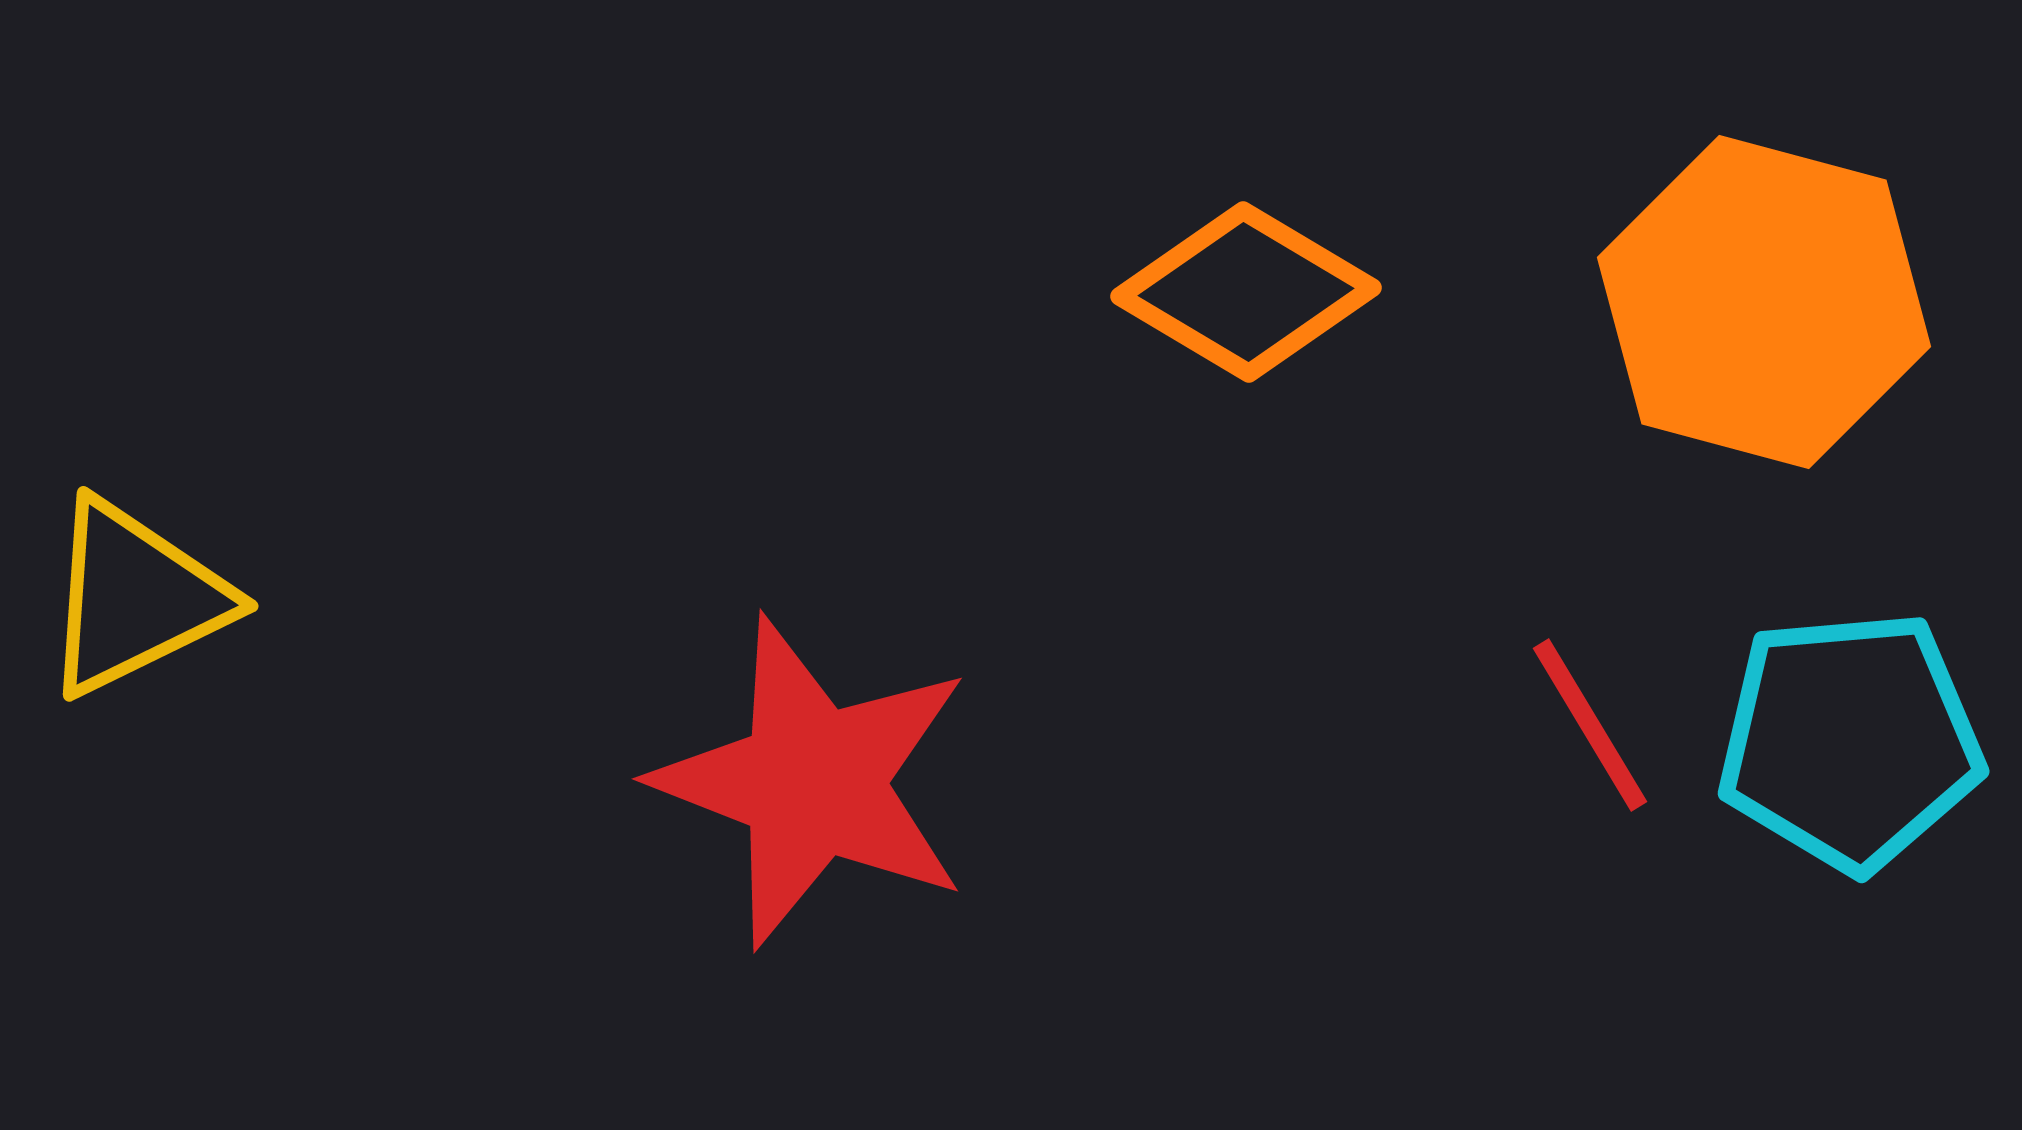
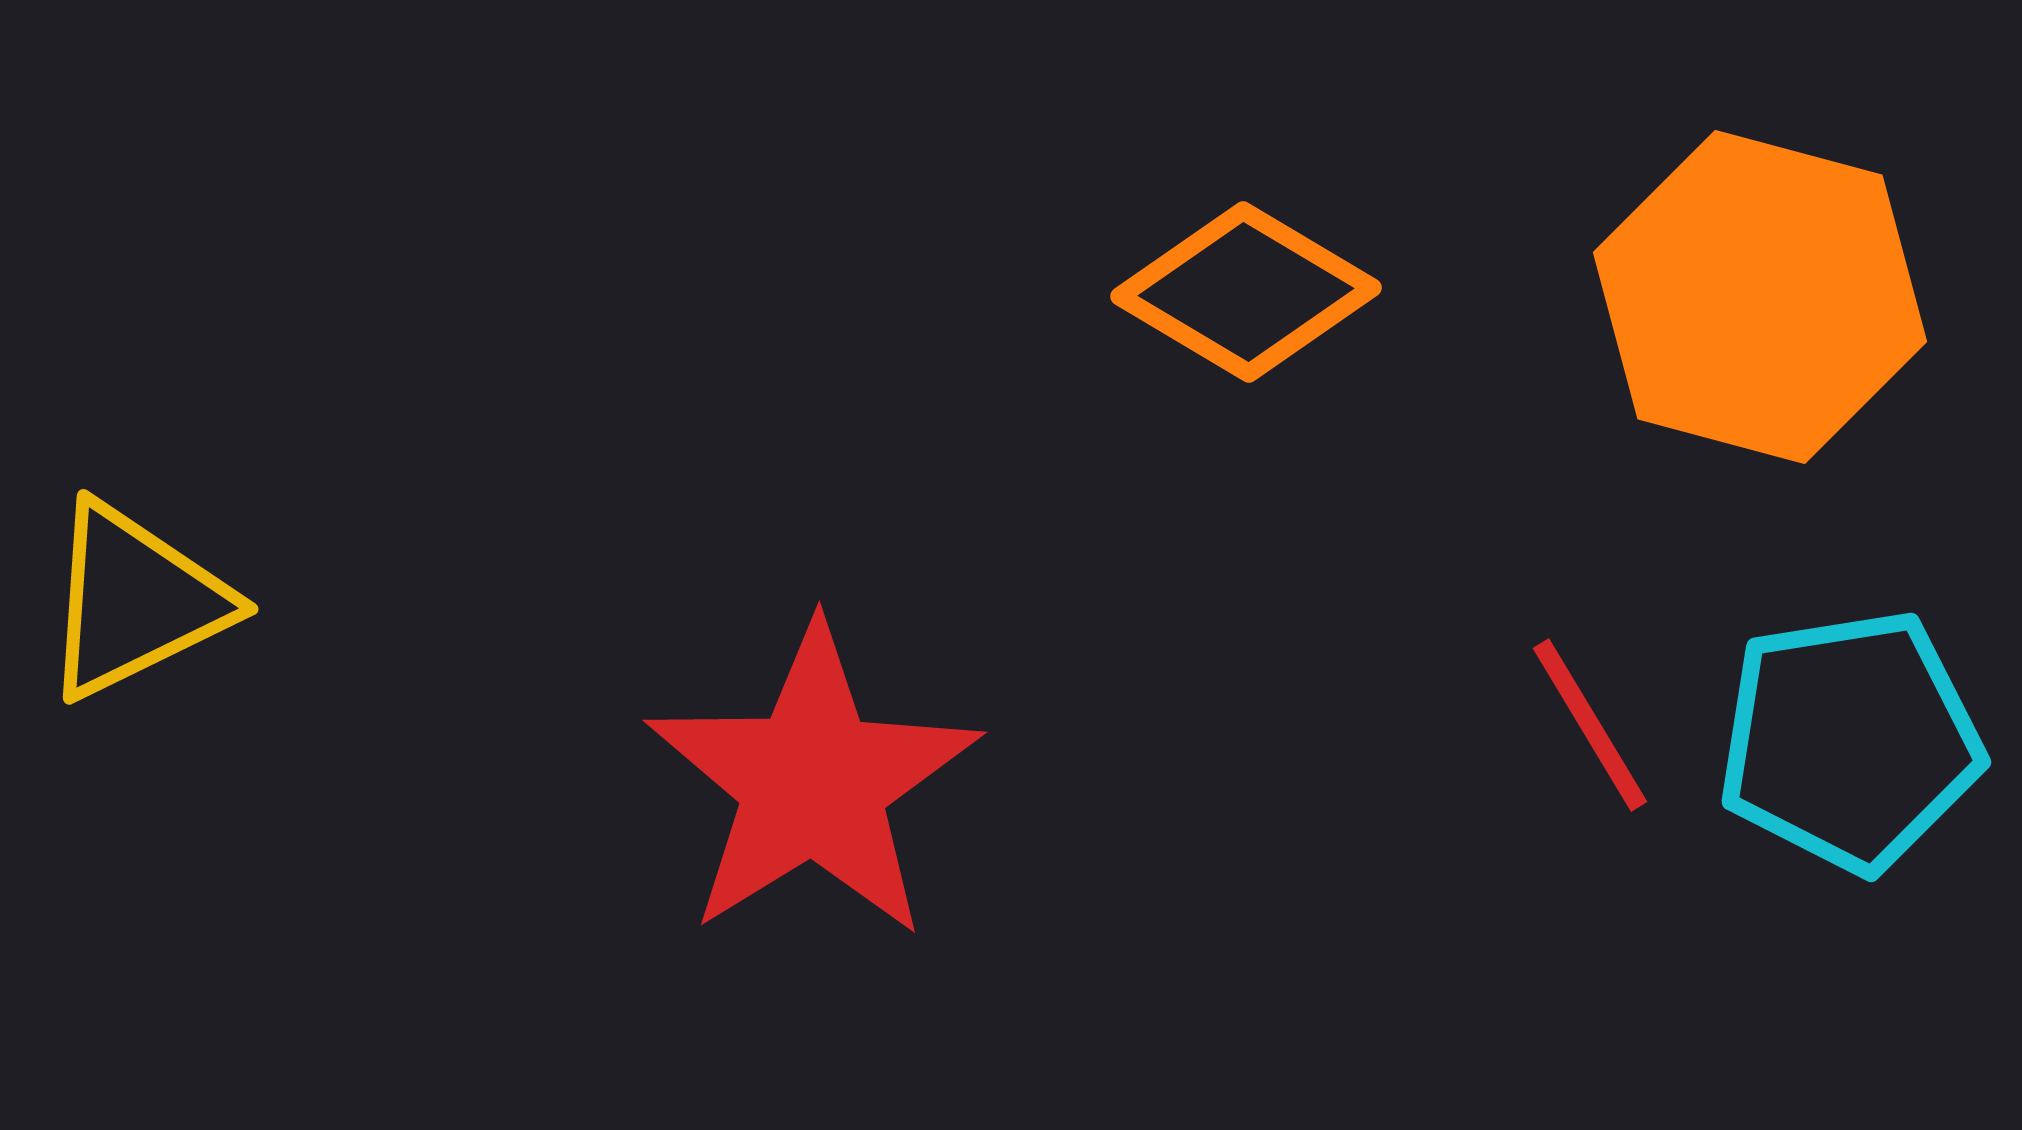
orange hexagon: moved 4 px left, 5 px up
yellow triangle: moved 3 px down
cyan pentagon: rotated 4 degrees counterclockwise
red star: rotated 19 degrees clockwise
